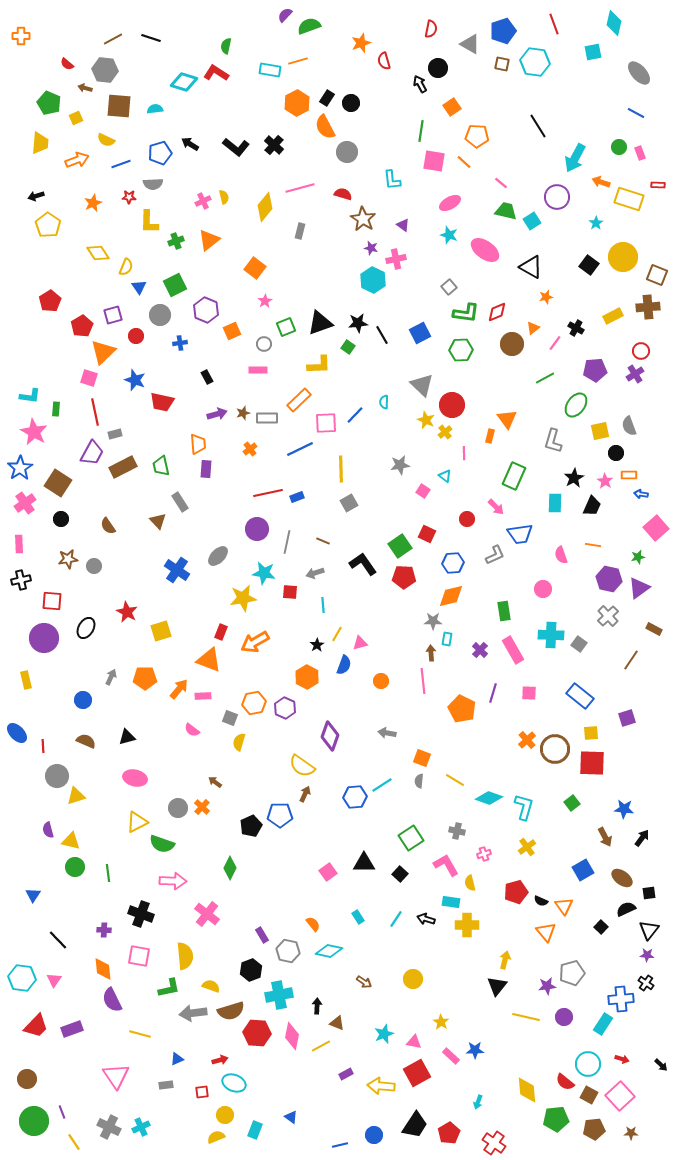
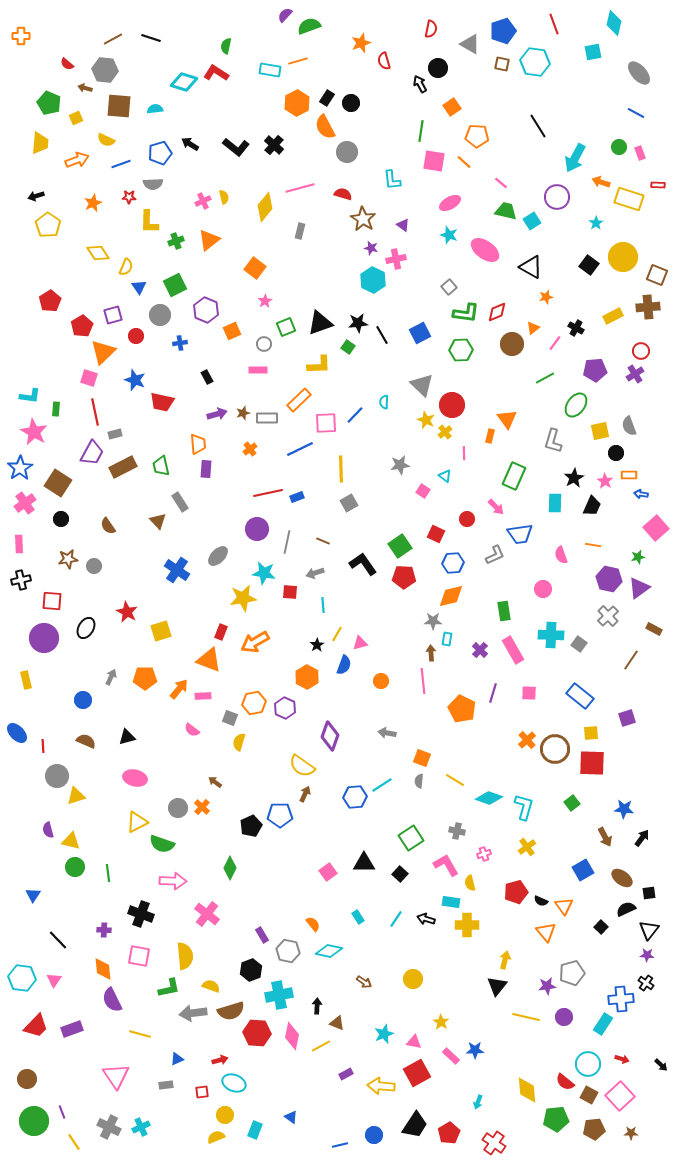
red square at (427, 534): moved 9 px right
